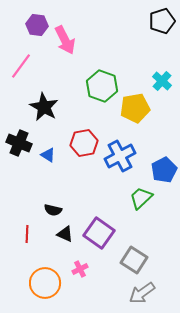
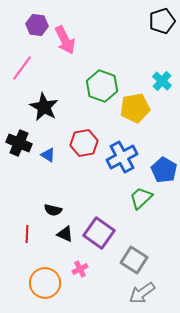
pink line: moved 1 px right, 2 px down
blue cross: moved 2 px right, 1 px down
blue pentagon: rotated 15 degrees counterclockwise
